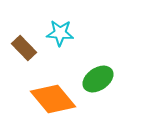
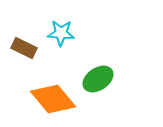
cyan star: moved 1 px right
brown rectangle: rotated 20 degrees counterclockwise
